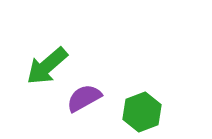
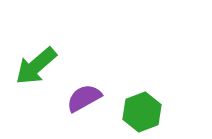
green arrow: moved 11 px left
